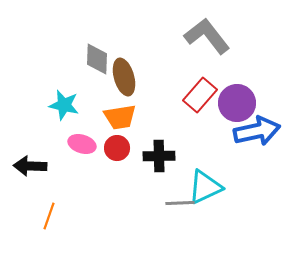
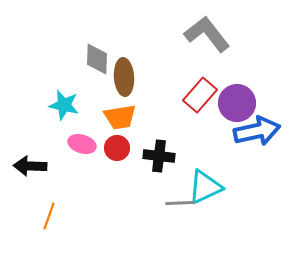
gray L-shape: moved 2 px up
brown ellipse: rotated 12 degrees clockwise
black cross: rotated 8 degrees clockwise
